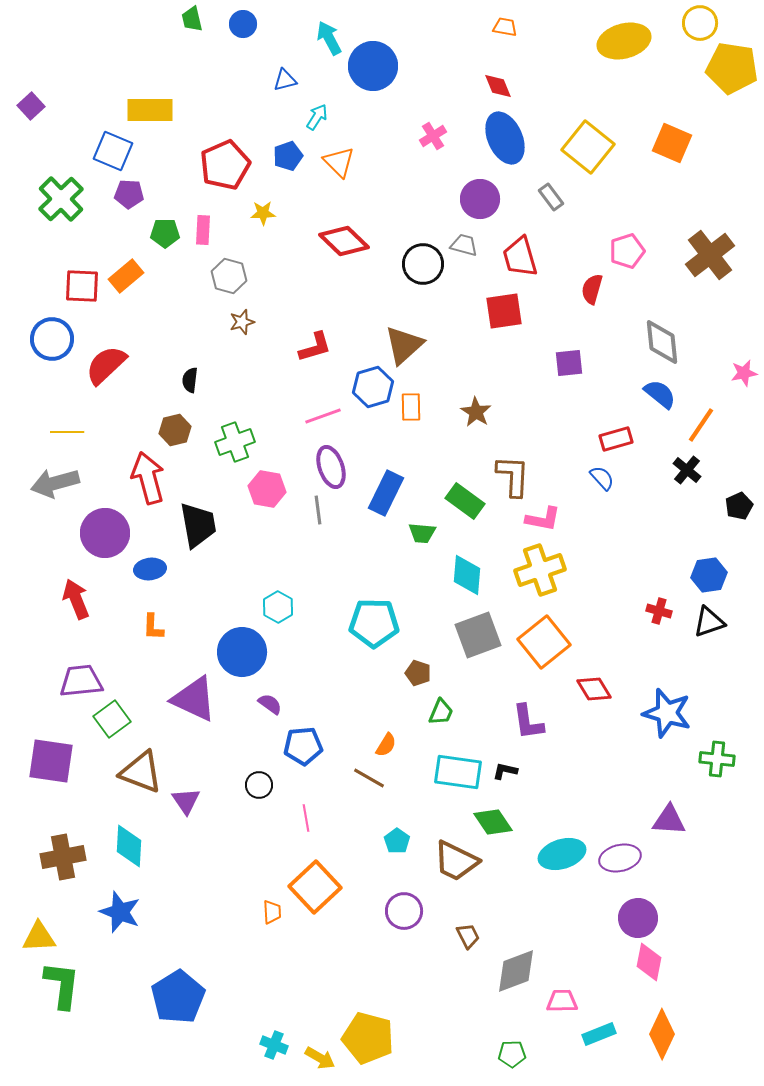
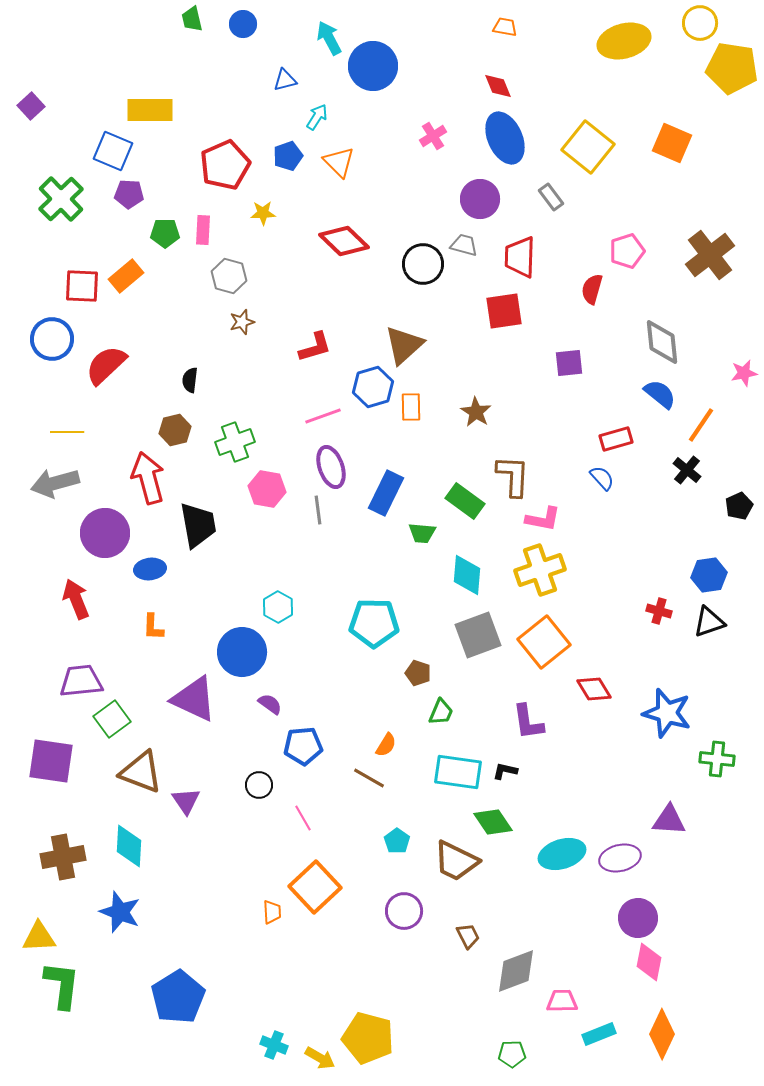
red trapezoid at (520, 257): rotated 18 degrees clockwise
pink line at (306, 818): moved 3 px left; rotated 20 degrees counterclockwise
